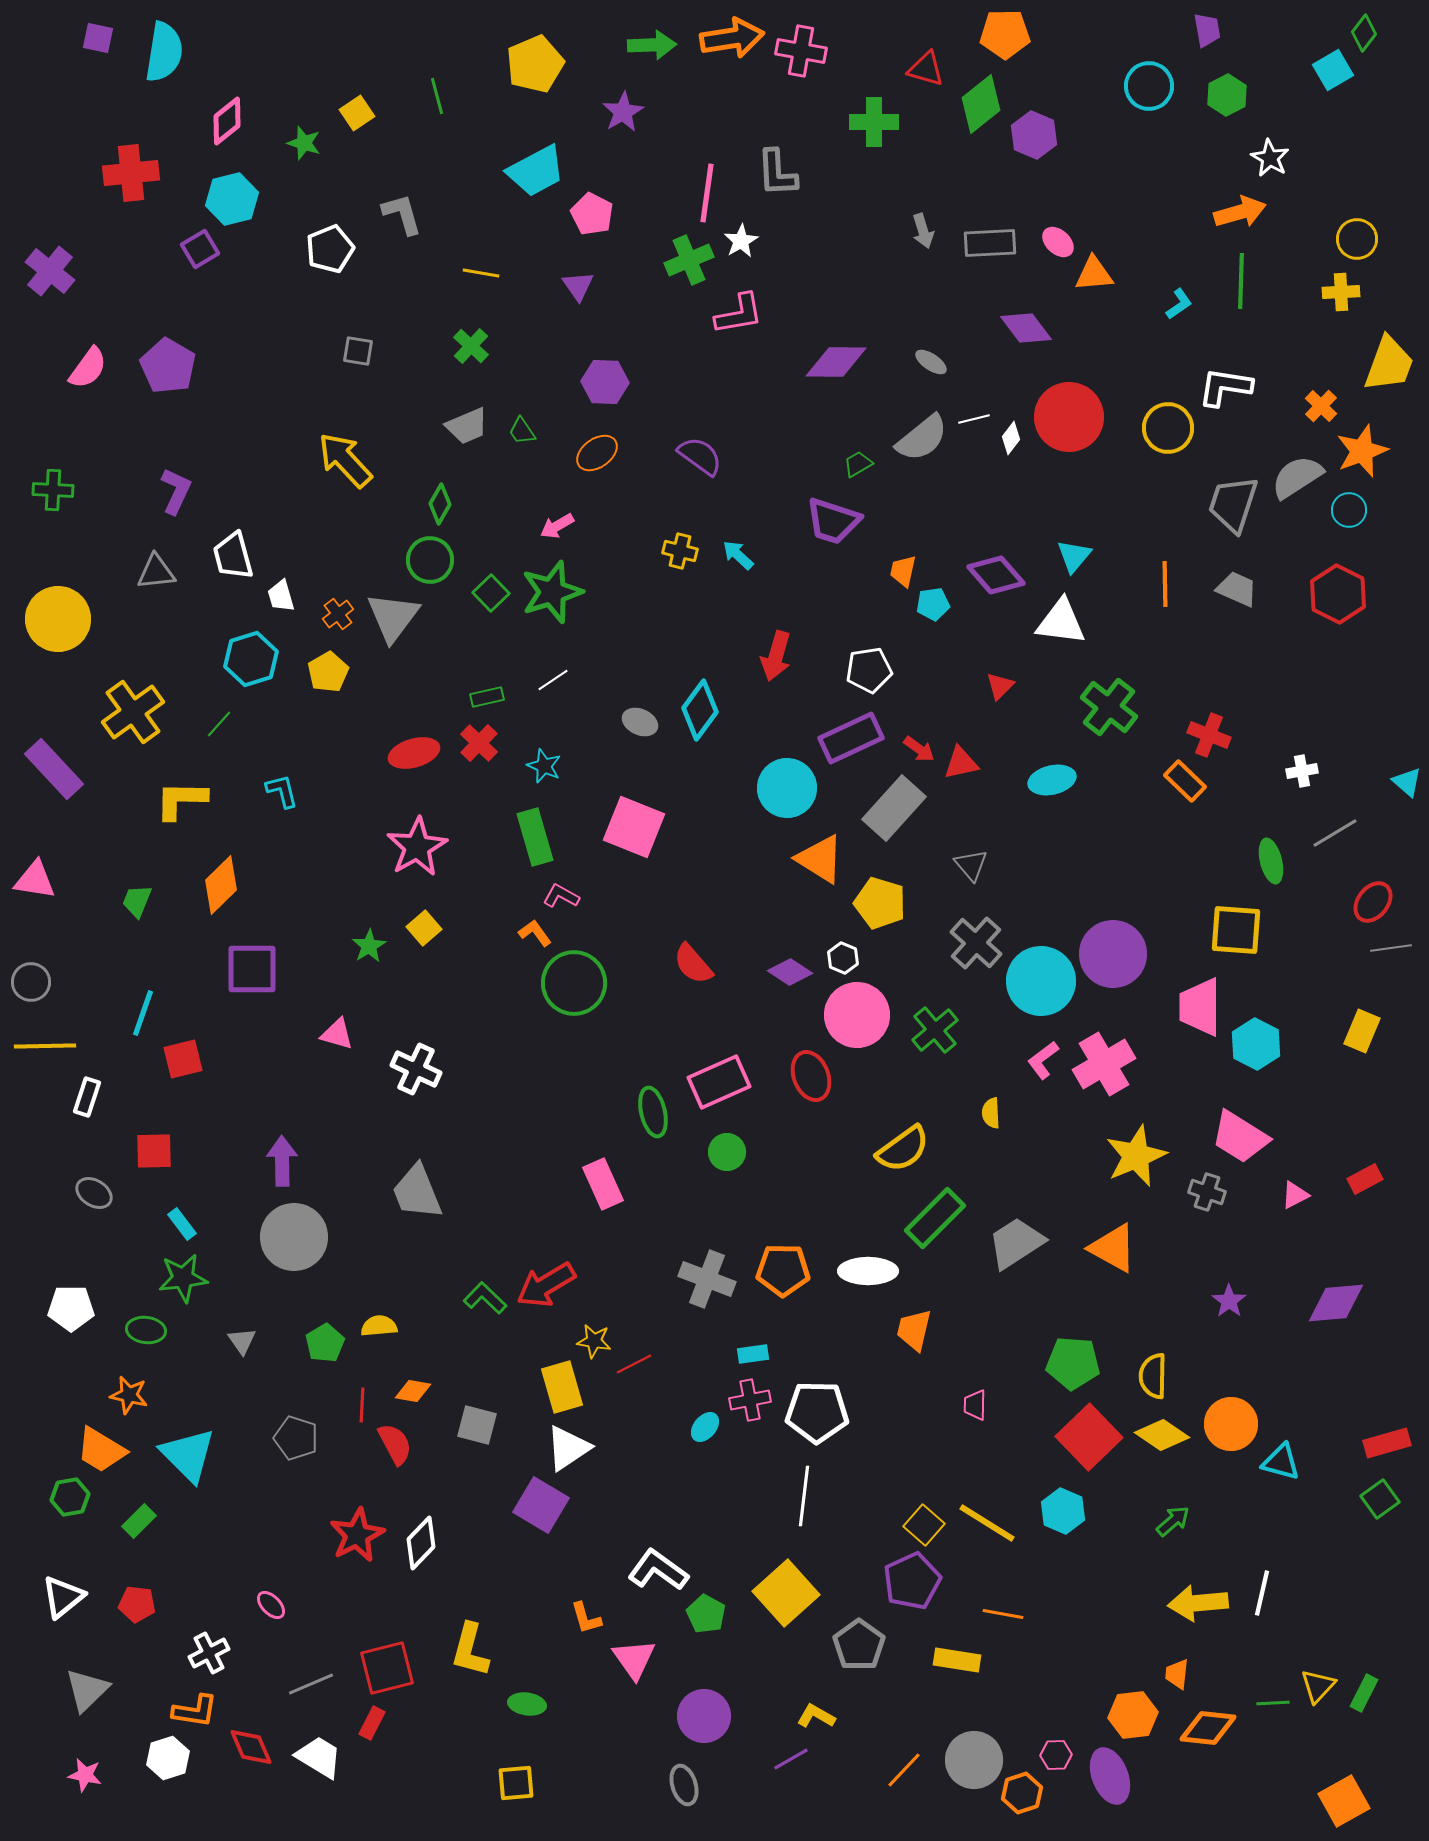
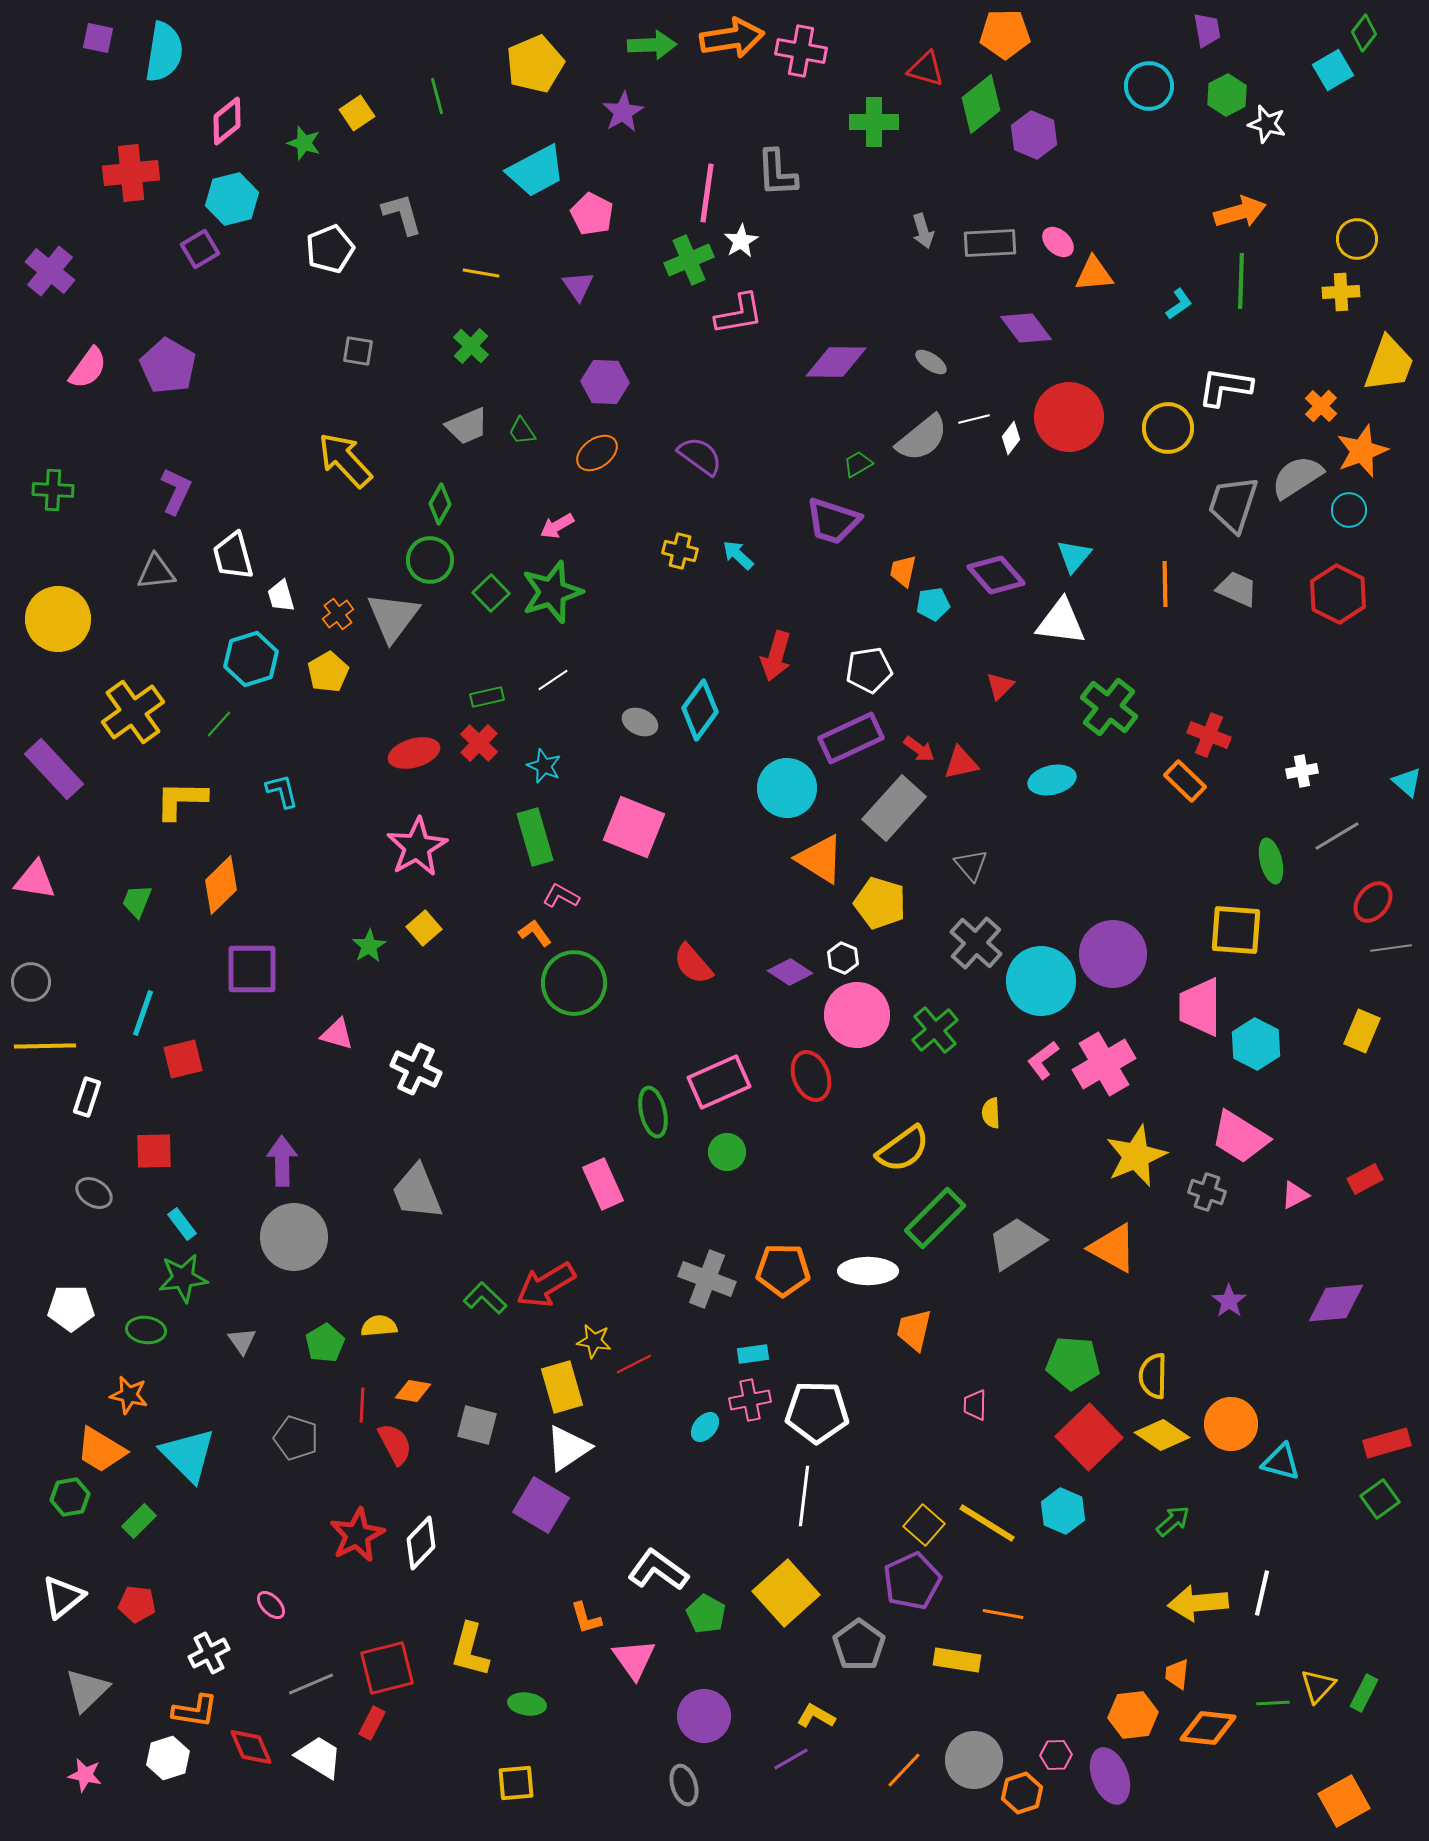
white star at (1270, 158): moved 3 px left, 34 px up; rotated 15 degrees counterclockwise
gray line at (1335, 833): moved 2 px right, 3 px down
